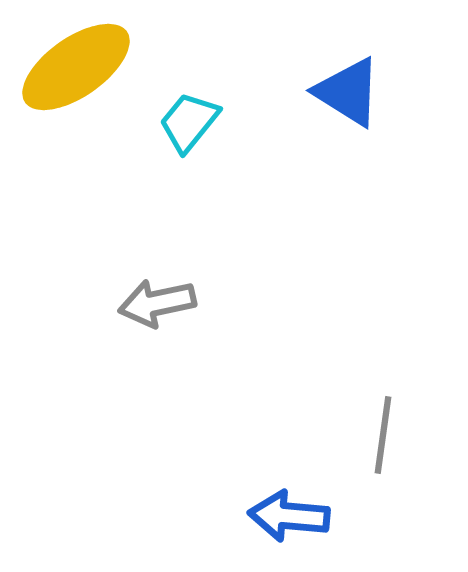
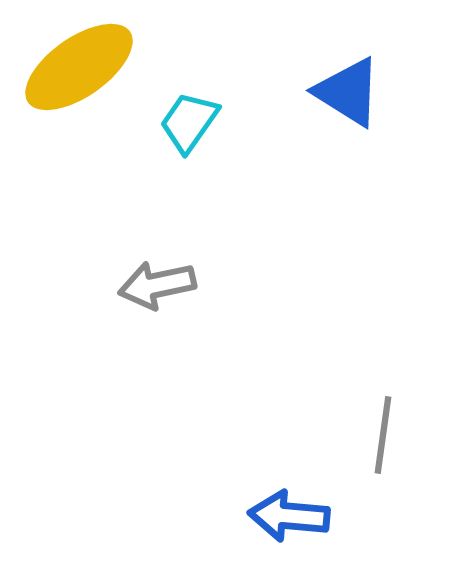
yellow ellipse: moved 3 px right
cyan trapezoid: rotated 4 degrees counterclockwise
gray arrow: moved 18 px up
